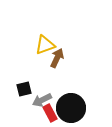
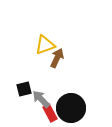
gray arrow: moved 1 px left, 1 px up; rotated 72 degrees clockwise
